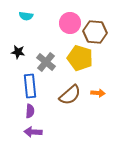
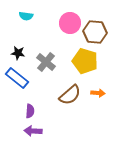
black star: moved 1 px down
yellow pentagon: moved 5 px right, 3 px down
blue rectangle: moved 13 px left, 8 px up; rotated 45 degrees counterclockwise
purple arrow: moved 1 px up
